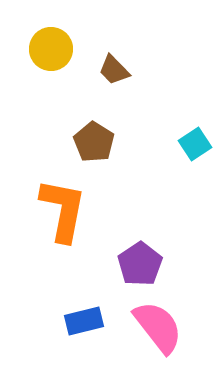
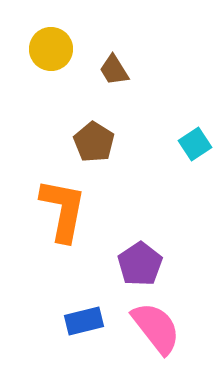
brown trapezoid: rotated 12 degrees clockwise
pink semicircle: moved 2 px left, 1 px down
